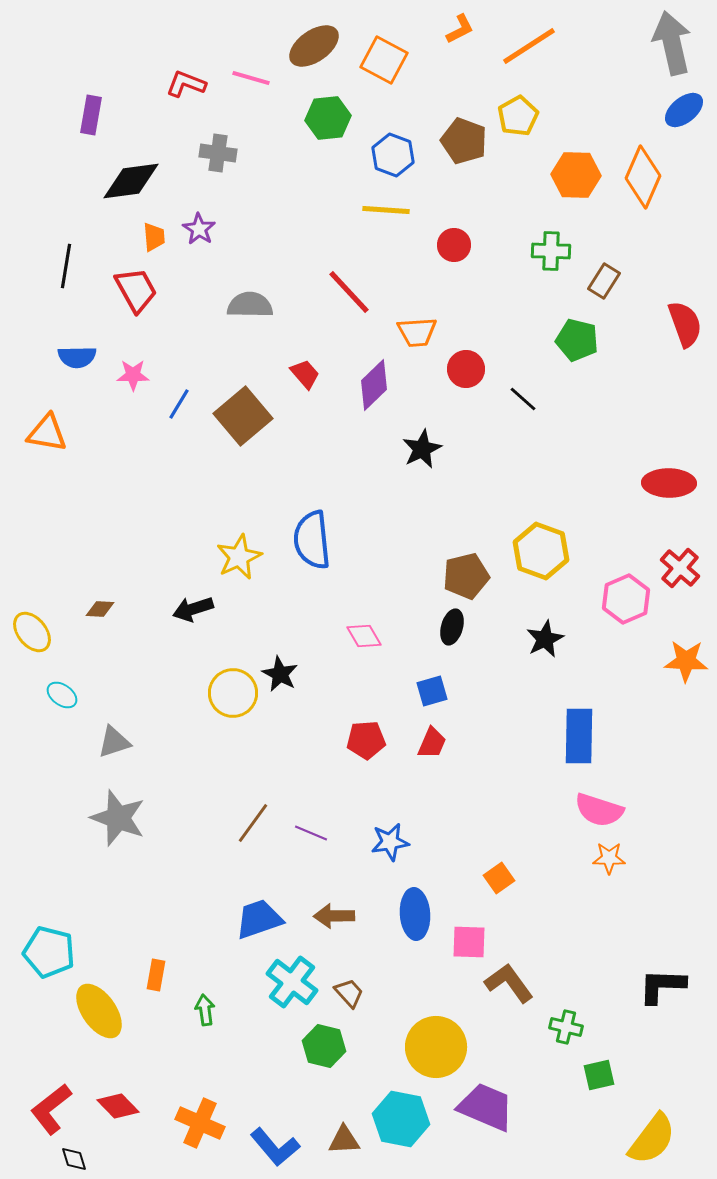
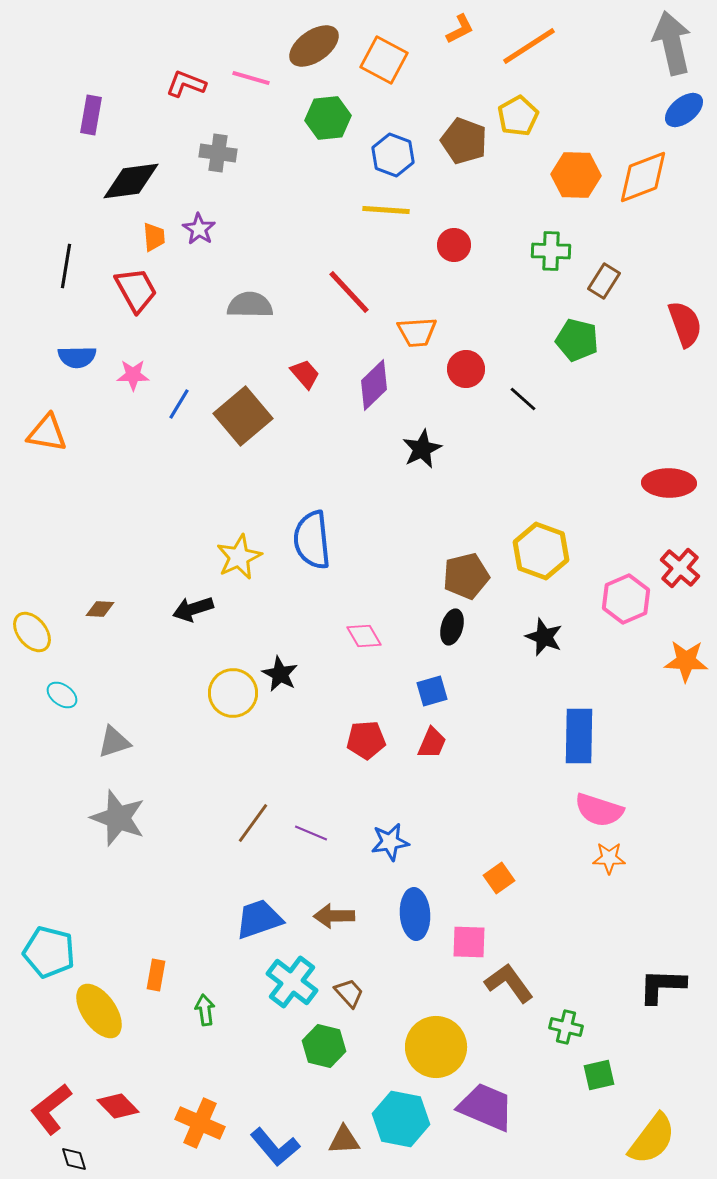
orange diamond at (643, 177): rotated 46 degrees clockwise
black star at (545, 639): moved 1 px left, 2 px up; rotated 24 degrees counterclockwise
